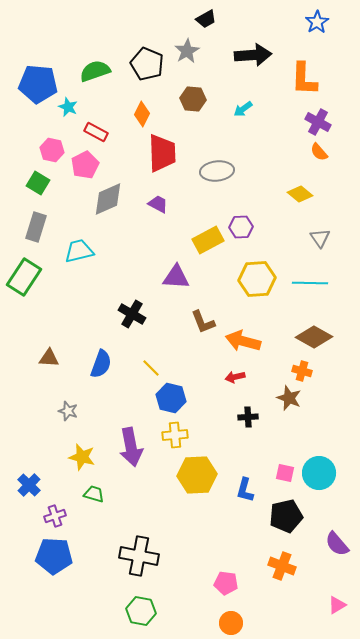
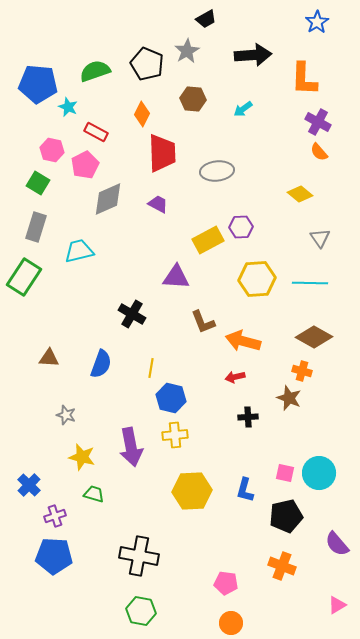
yellow line at (151, 368): rotated 54 degrees clockwise
gray star at (68, 411): moved 2 px left, 4 px down
yellow hexagon at (197, 475): moved 5 px left, 16 px down
